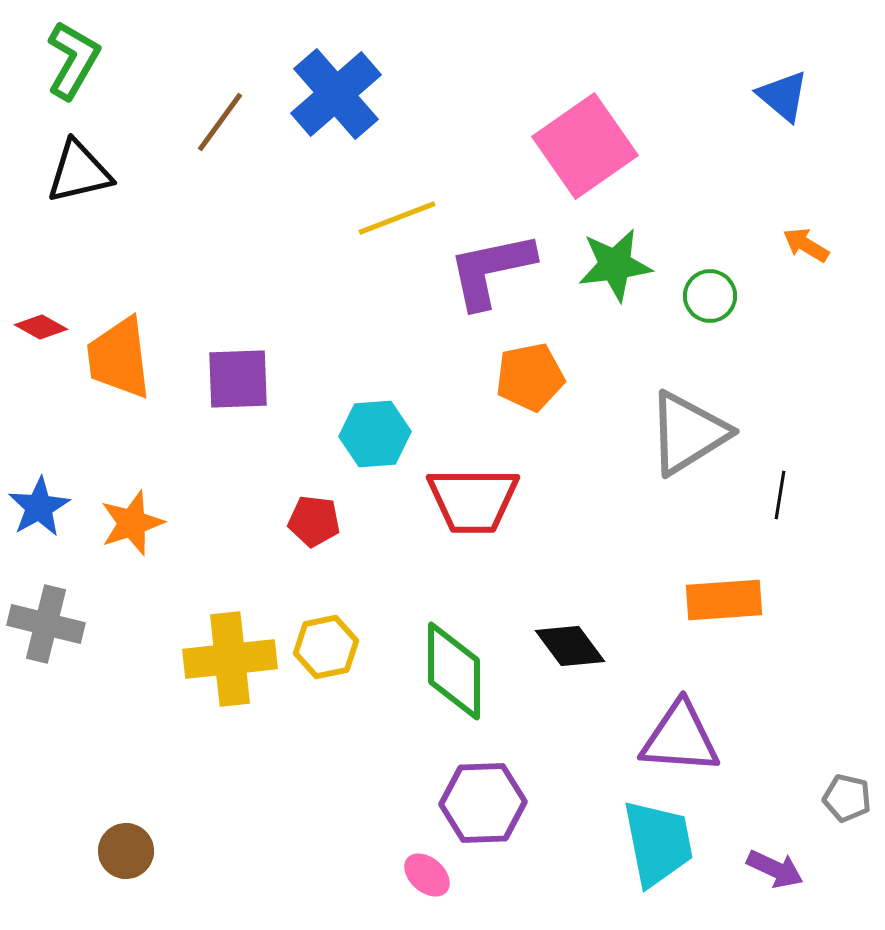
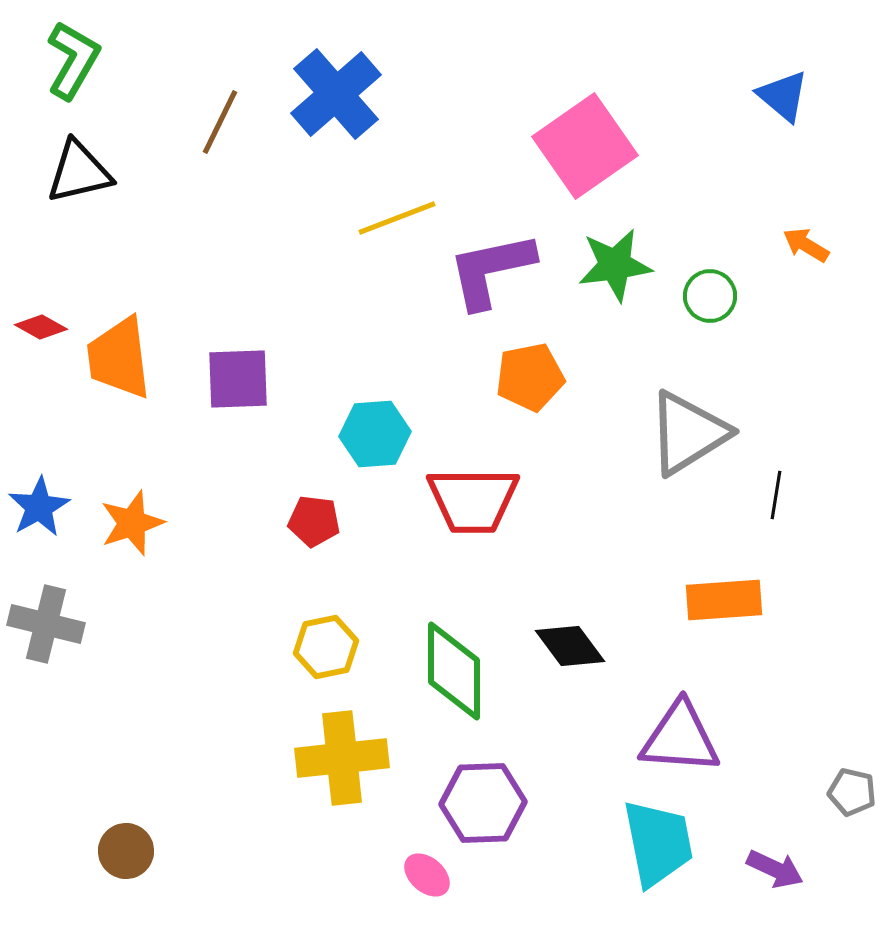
brown line: rotated 10 degrees counterclockwise
black line: moved 4 px left
yellow cross: moved 112 px right, 99 px down
gray pentagon: moved 5 px right, 6 px up
